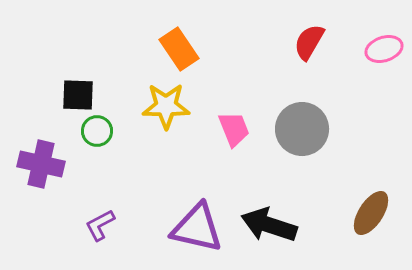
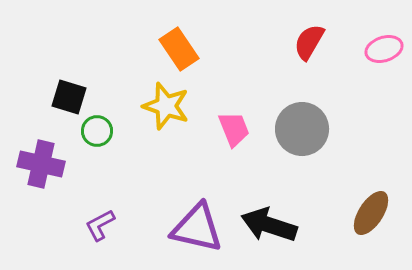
black square: moved 9 px left, 2 px down; rotated 15 degrees clockwise
yellow star: rotated 18 degrees clockwise
